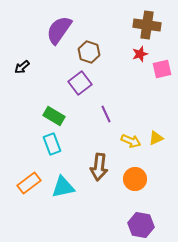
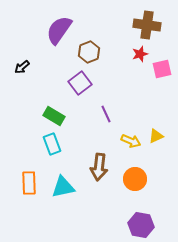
brown hexagon: rotated 20 degrees clockwise
yellow triangle: moved 2 px up
orange rectangle: rotated 55 degrees counterclockwise
